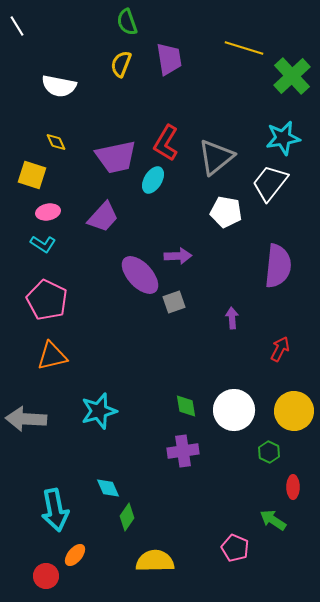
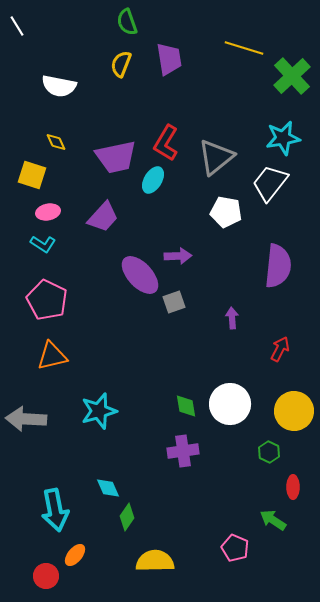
white circle at (234, 410): moved 4 px left, 6 px up
